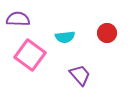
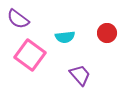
purple semicircle: rotated 145 degrees counterclockwise
